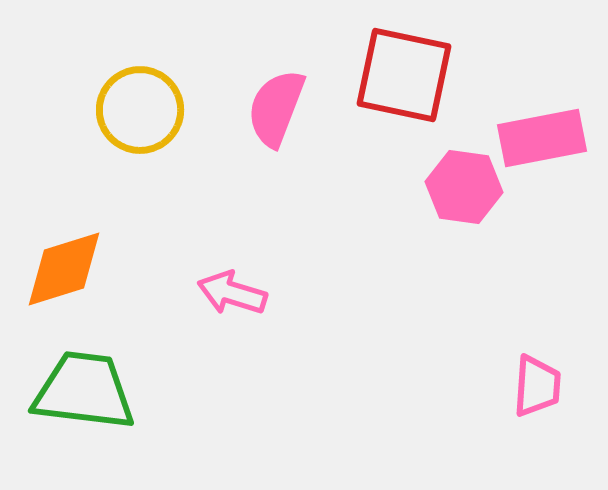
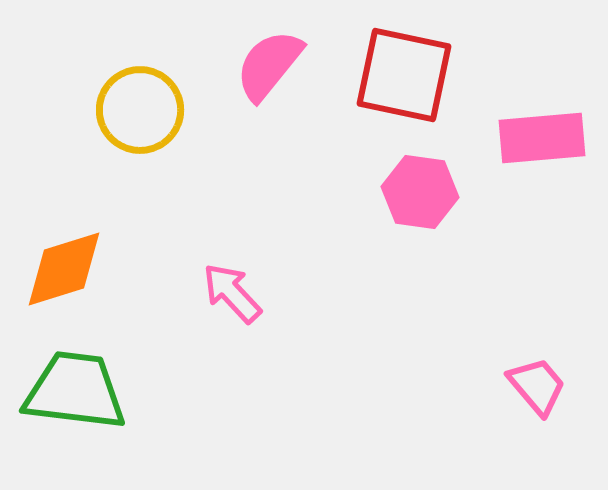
pink semicircle: moved 7 px left, 43 px up; rotated 18 degrees clockwise
pink rectangle: rotated 6 degrees clockwise
pink hexagon: moved 44 px left, 5 px down
pink arrow: rotated 30 degrees clockwise
pink trapezoid: rotated 44 degrees counterclockwise
green trapezoid: moved 9 px left
